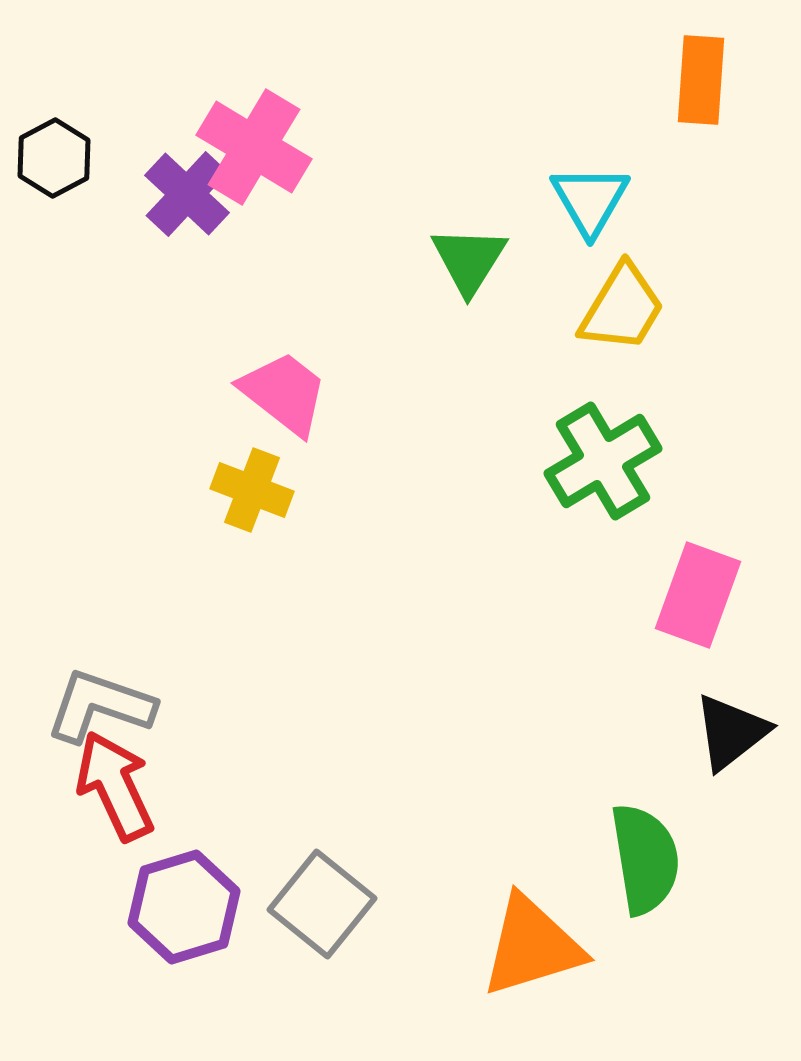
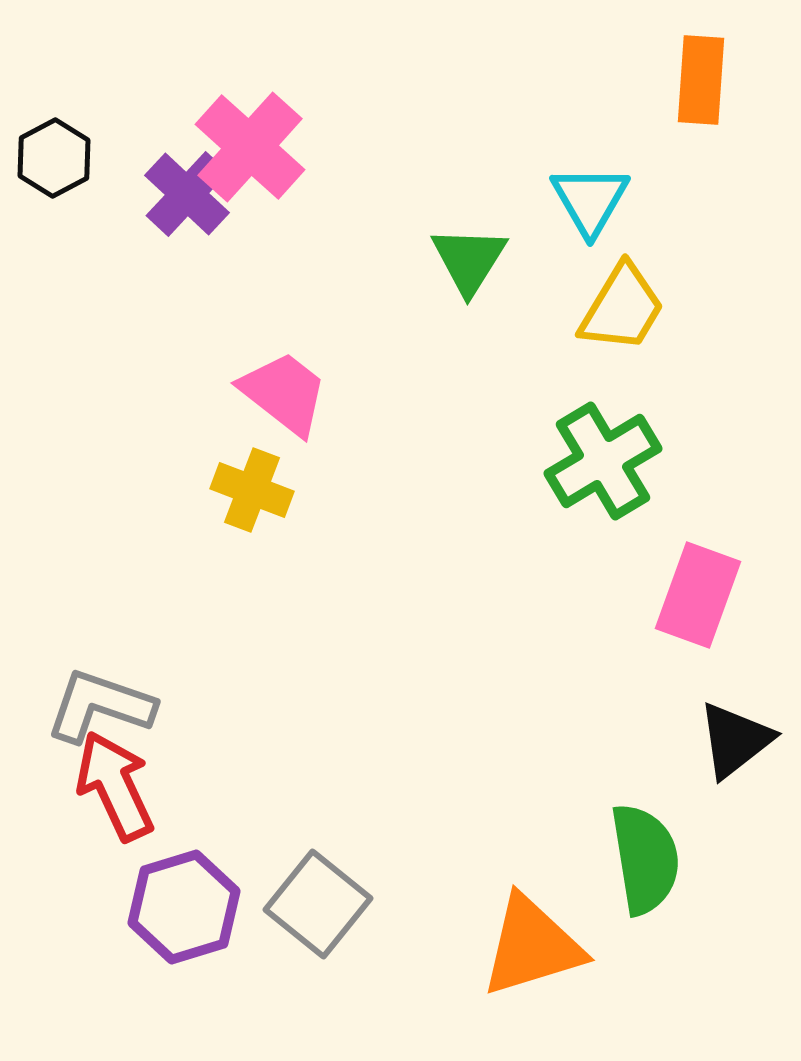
pink cross: moved 4 px left; rotated 11 degrees clockwise
black triangle: moved 4 px right, 8 px down
gray square: moved 4 px left
